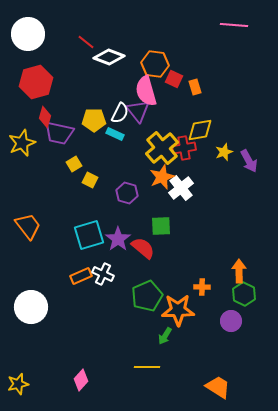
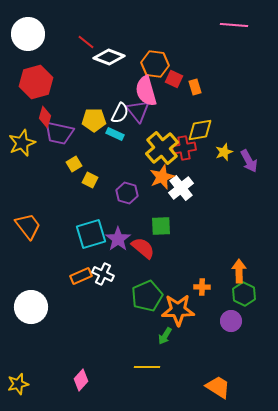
cyan square at (89, 235): moved 2 px right, 1 px up
